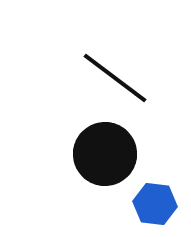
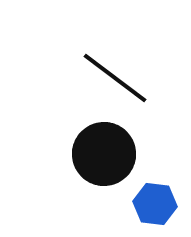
black circle: moved 1 px left
